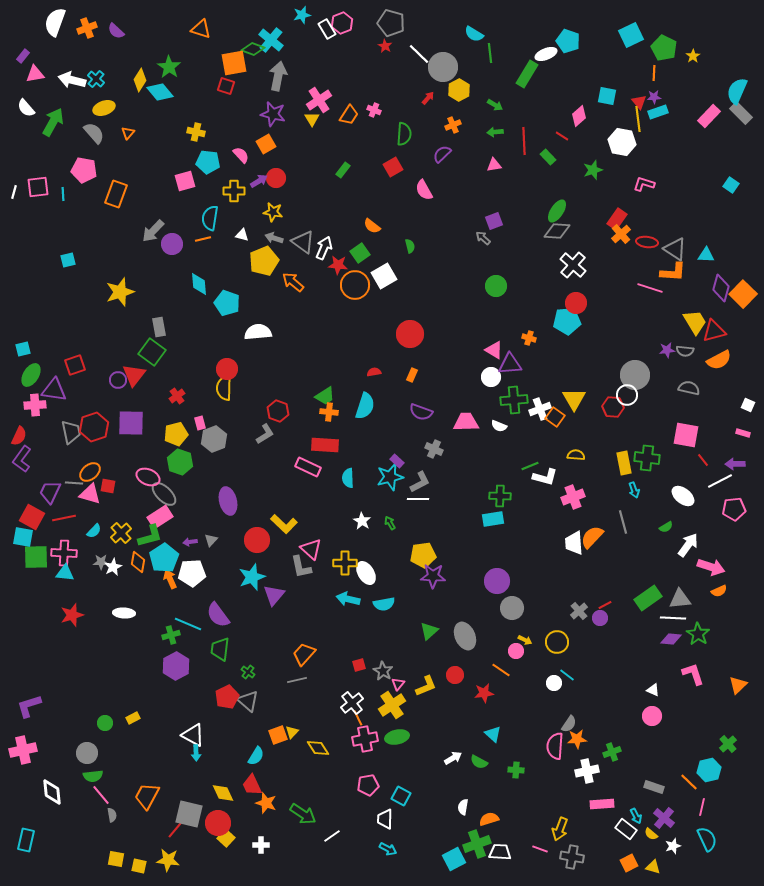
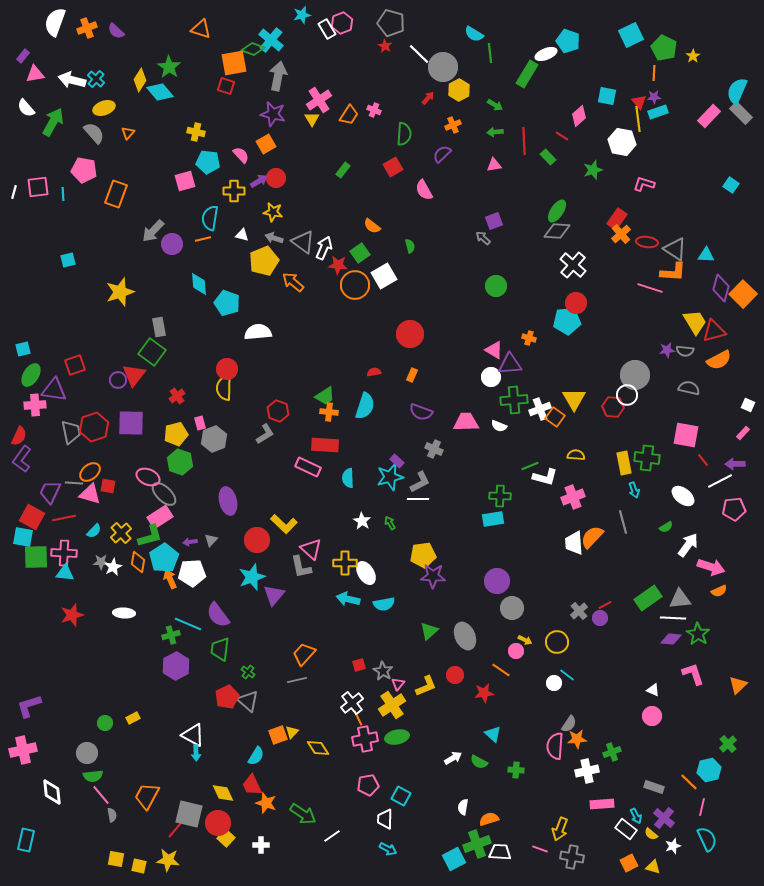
pink rectangle at (743, 433): rotated 64 degrees counterclockwise
